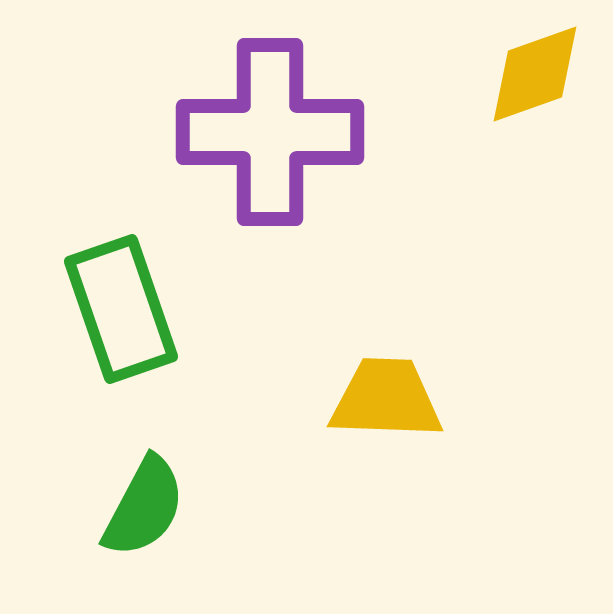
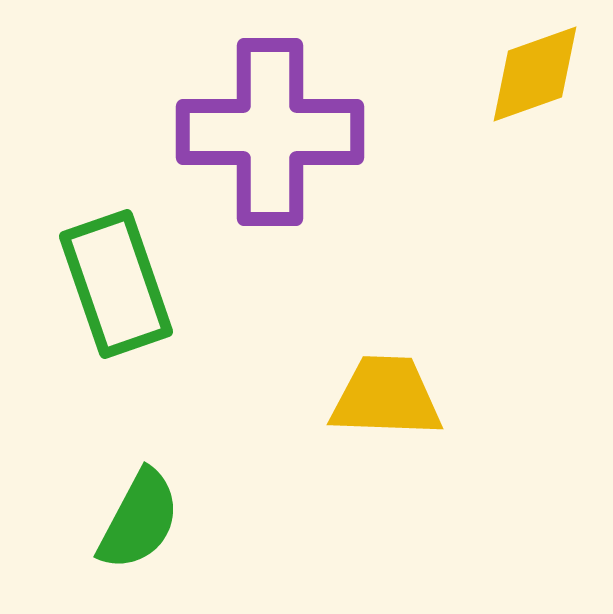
green rectangle: moved 5 px left, 25 px up
yellow trapezoid: moved 2 px up
green semicircle: moved 5 px left, 13 px down
